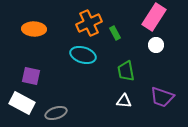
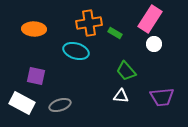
pink rectangle: moved 4 px left, 2 px down
orange cross: rotated 15 degrees clockwise
green rectangle: rotated 32 degrees counterclockwise
white circle: moved 2 px left, 1 px up
cyan ellipse: moved 7 px left, 4 px up
green trapezoid: rotated 30 degrees counterclockwise
purple square: moved 5 px right
purple trapezoid: rotated 25 degrees counterclockwise
white triangle: moved 3 px left, 5 px up
gray ellipse: moved 4 px right, 8 px up
